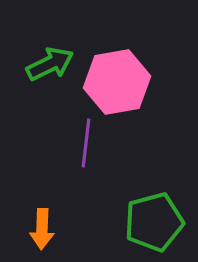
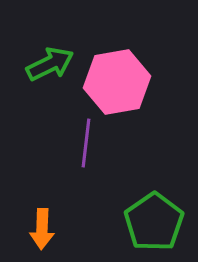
green pentagon: rotated 20 degrees counterclockwise
